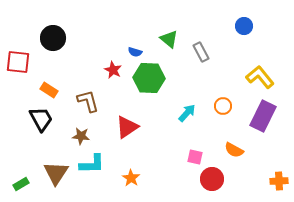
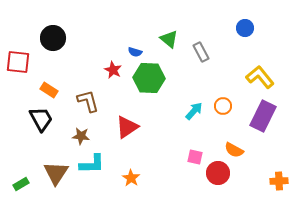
blue circle: moved 1 px right, 2 px down
cyan arrow: moved 7 px right, 2 px up
red circle: moved 6 px right, 6 px up
